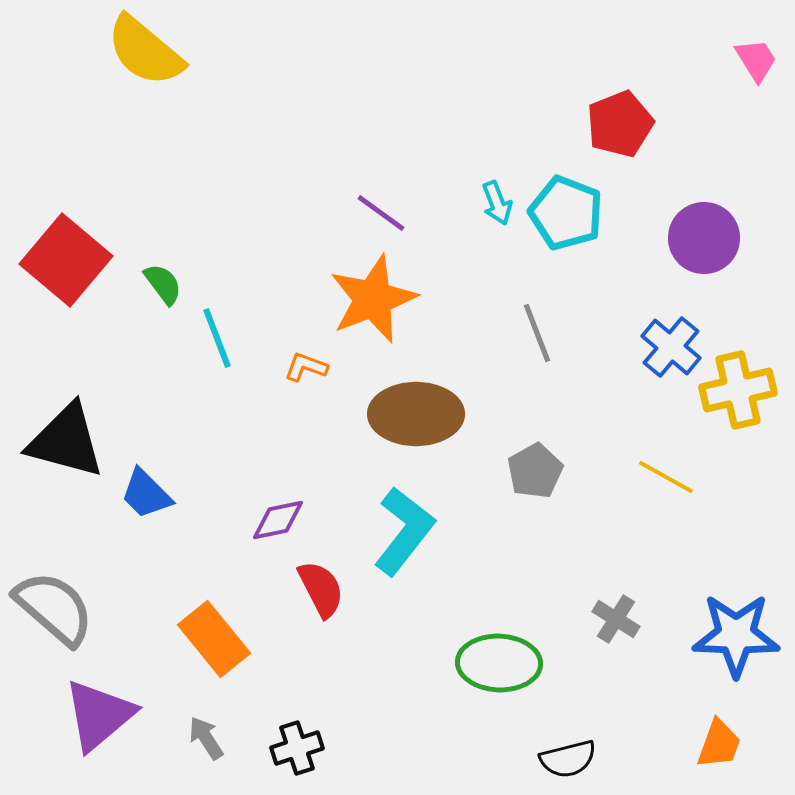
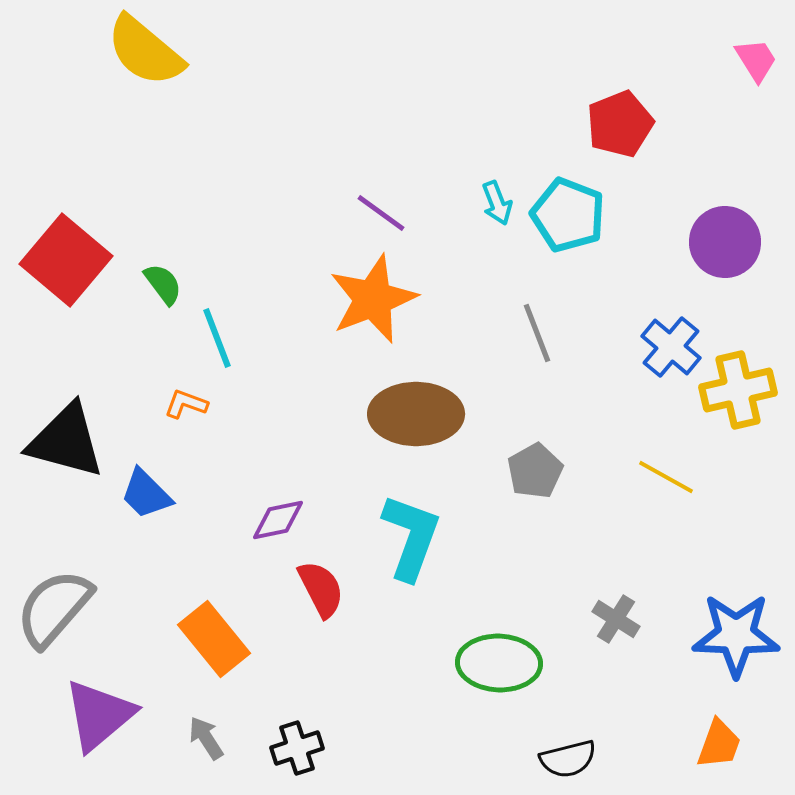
cyan pentagon: moved 2 px right, 2 px down
purple circle: moved 21 px right, 4 px down
orange L-shape: moved 120 px left, 37 px down
cyan L-shape: moved 7 px right, 6 px down; rotated 18 degrees counterclockwise
gray semicircle: rotated 90 degrees counterclockwise
